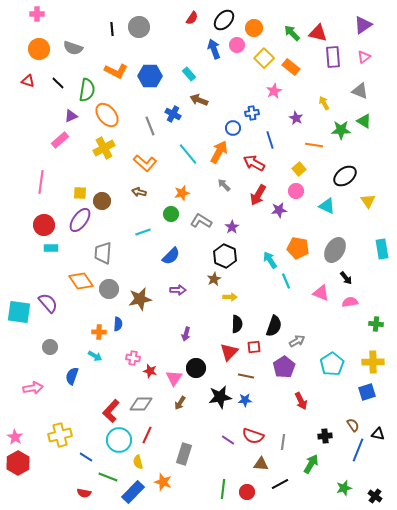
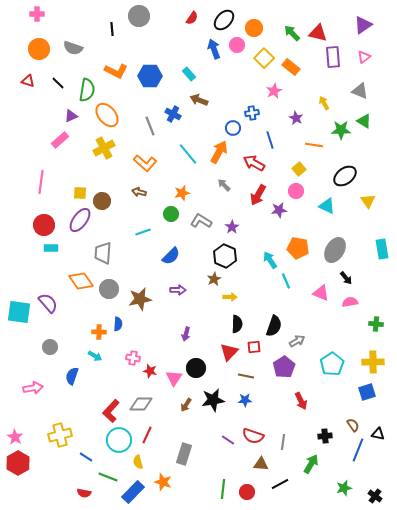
gray circle at (139, 27): moved 11 px up
black star at (220, 397): moved 7 px left, 3 px down
brown arrow at (180, 403): moved 6 px right, 2 px down
